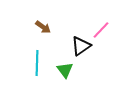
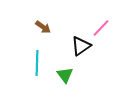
pink line: moved 2 px up
green triangle: moved 5 px down
